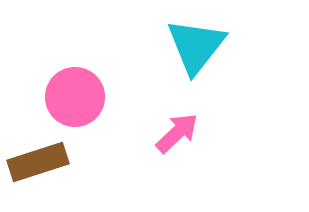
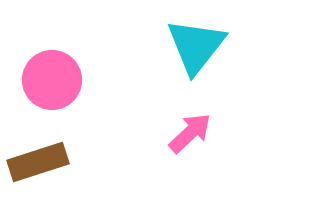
pink circle: moved 23 px left, 17 px up
pink arrow: moved 13 px right
